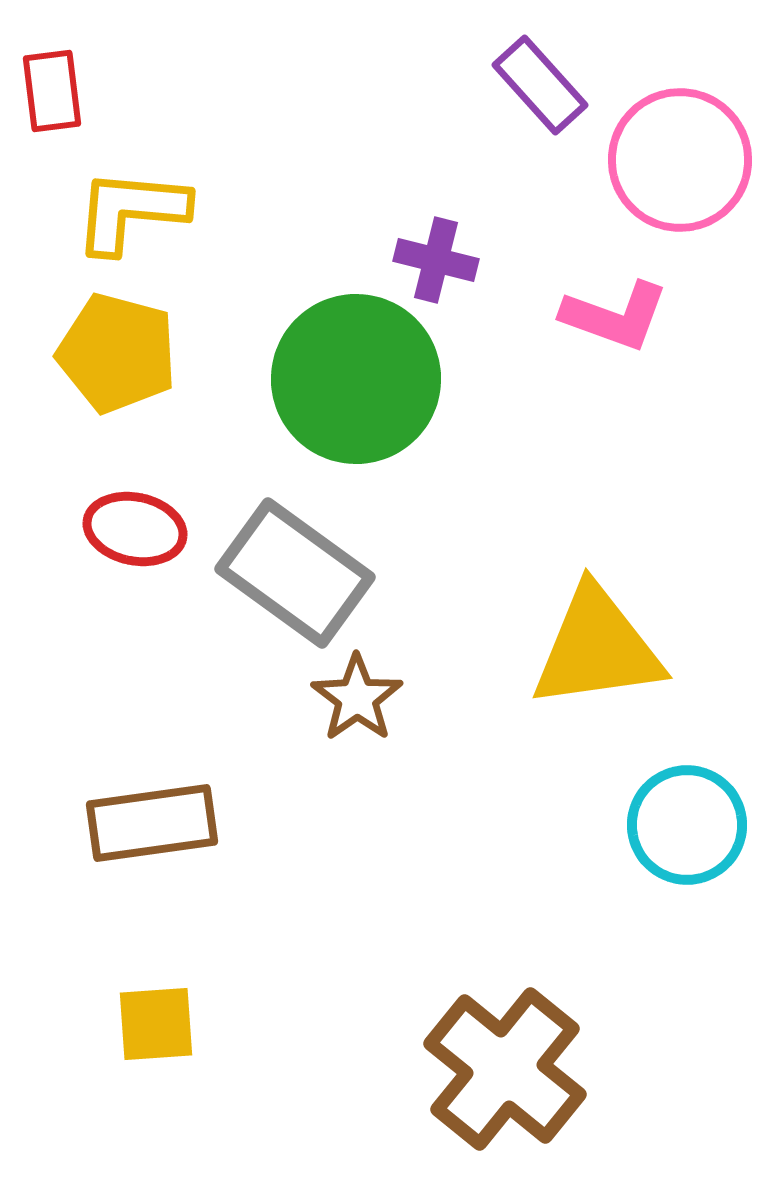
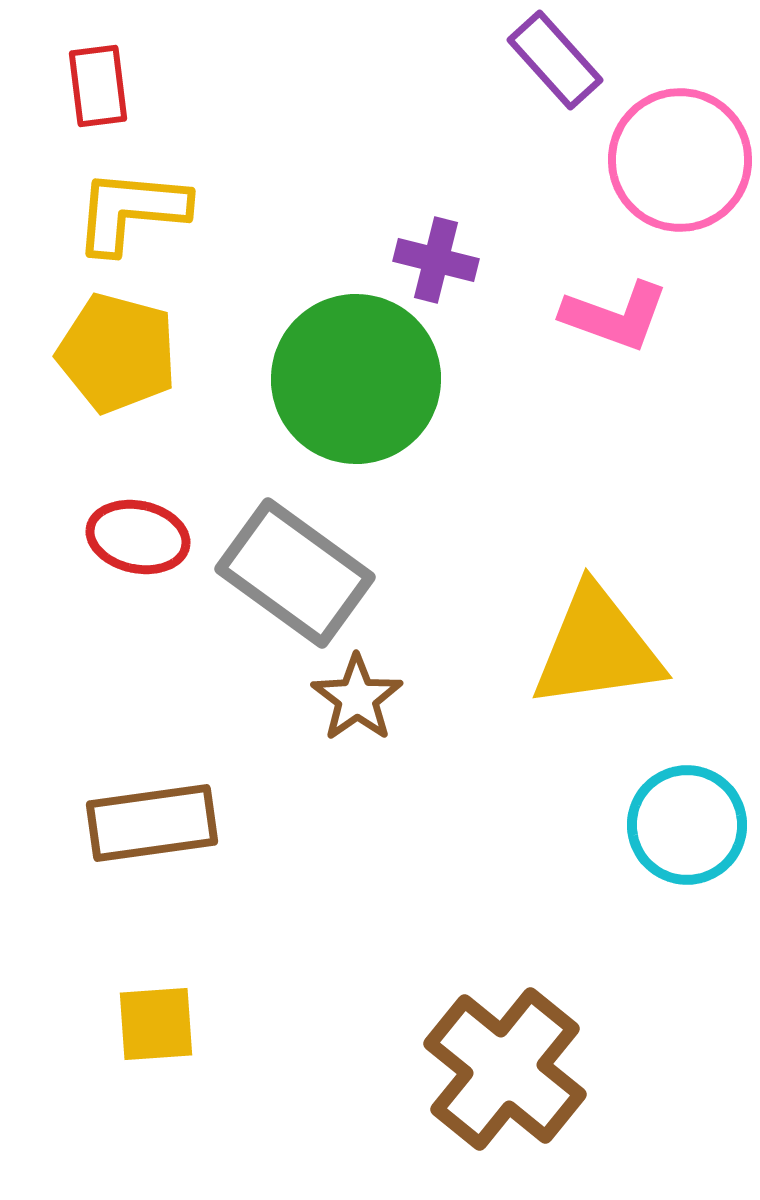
purple rectangle: moved 15 px right, 25 px up
red rectangle: moved 46 px right, 5 px up
red ellipse: moved 3 px right, 8 px down
